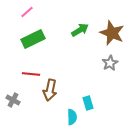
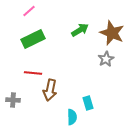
pink line: moved 2 px right, 1 px up
gray star: moved 4 px left, 4 px up
red line: moved 2 px right, 1 px up
gray cross: rotated 24 degrees counterclockwise
